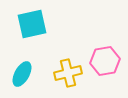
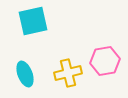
cyan square: moved 1 px right, 3 px up
cyan ellipse: moved 3 px right; rotated 50 degrees counterclockwise
